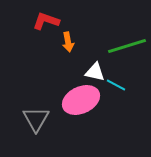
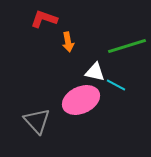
red L-shape: moved 2 px left, 2 px up
gray triangle: moved 1 px right, 2 px down; rotated 12 degrees counterclockwise
